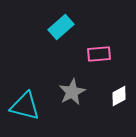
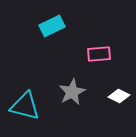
cyan rectangle: moved 9 px left, 1 px up; rotated 15 degrees clockwise
white diamond: rotated 55 degrees clockwise
